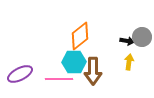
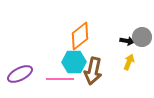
yellow arrow: rotated 14 degrees clockwise
brown arrow: rotated 12 degrees clockwise
pink line: moved 1 px right
